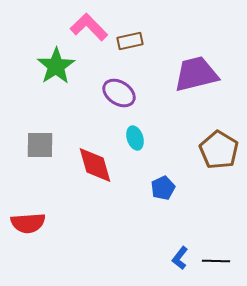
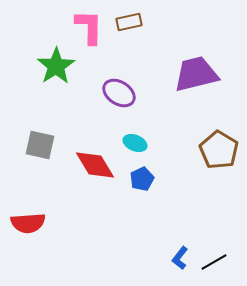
pink L-shape: rotated 45 degrees clockwise
brown rectangle: moved 1 px left, 19 px up
cyan ellipse: moved 5 px down; rotated 50 degrees counterclockwise
gray square: rotated 12 degrees clockwise
red diamond: rotated 15 degrees counterclockwise
blue pentagon: moved 21 px left, 9 px up
black line: moved 2 px left, 1 px down; rotated 32 degrees counterclockwise
